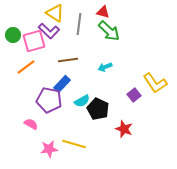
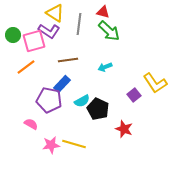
purple L-shape: rotated 10 degrees counterclockwise
pink star: moved 2 px right, 4 px up
